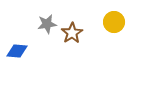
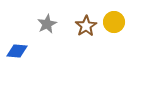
gray star: rotated 18 degrees counterclockwise
brown star: moved 14 px right, 7 px up
